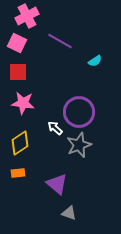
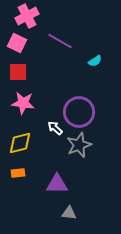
yellow diamond: rotated 20 degrees clockwise
purple triangle: rotated 40 degrees counterclockwise
gray triangle: rotated 14 degrees counterclockwise
